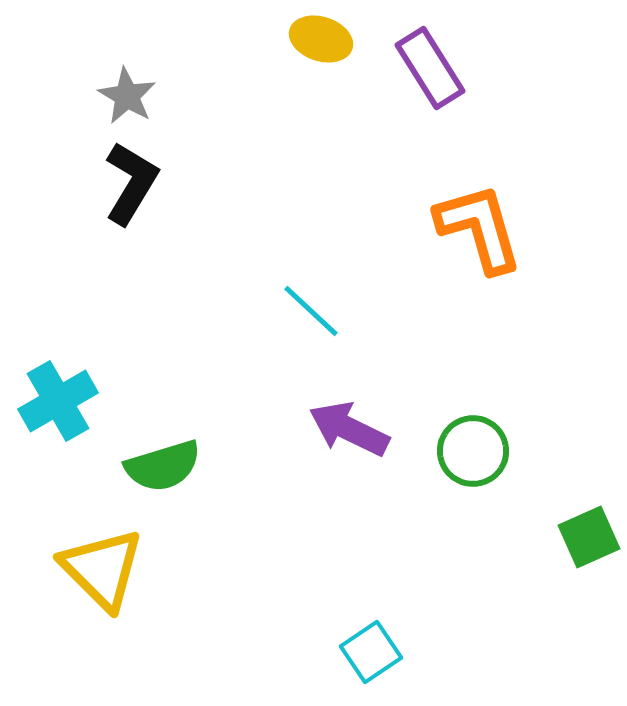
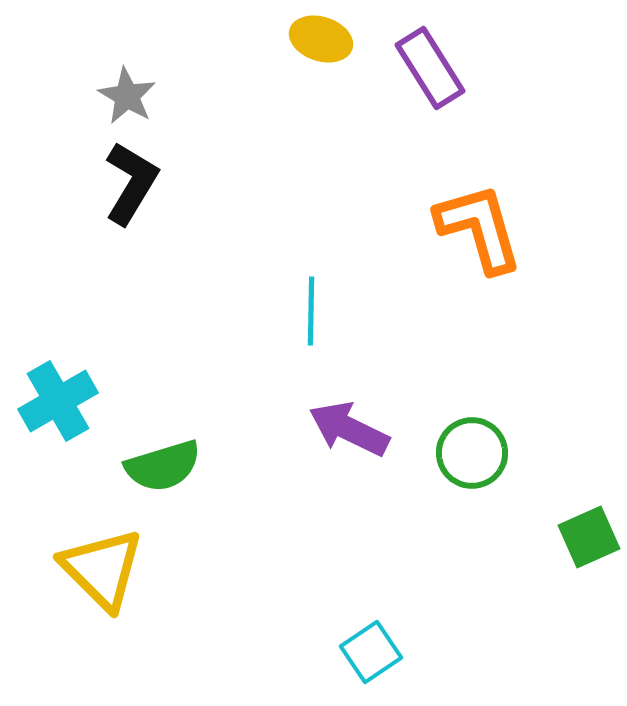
cyan line: rotated 48 degrees clockwise
green circle: moved 1 px left, 2 px down
